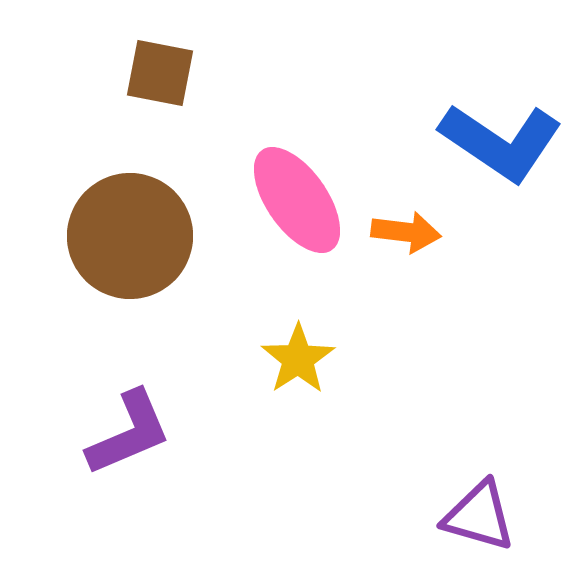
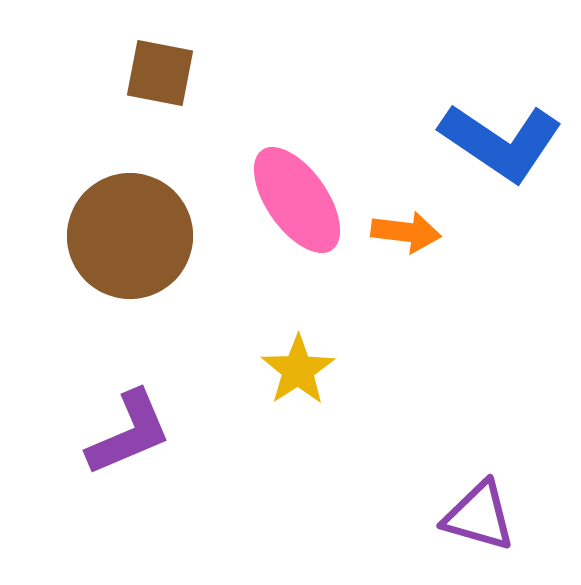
yellow star: moved 11 px down
